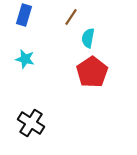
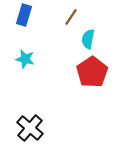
cyan semicircle: moved 1 px down
black cross: moved 1 px left, 5 px down; rotated 8 degrees clockwise
